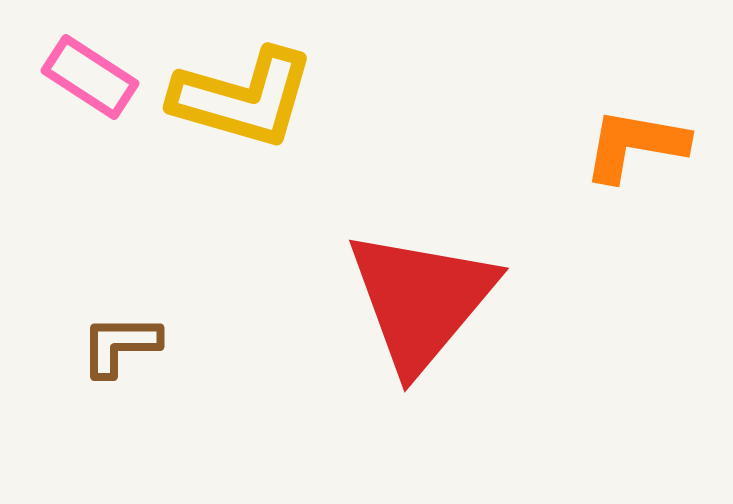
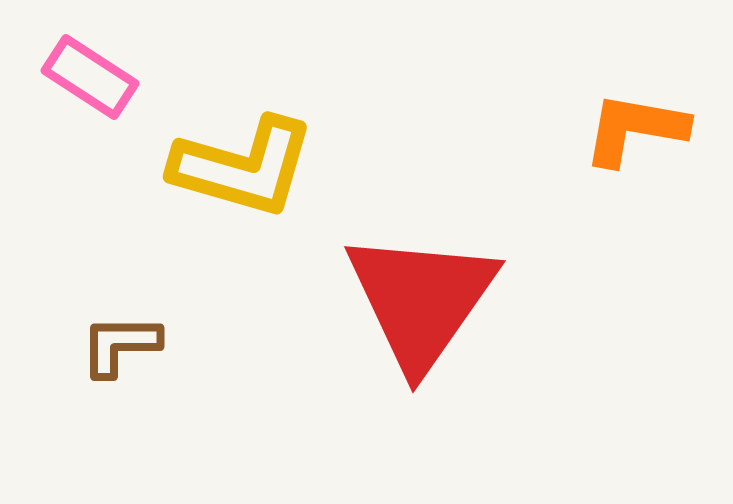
yellow L-shape: moved 69 px down
orange L-shape: moved 16 px up
red triangle: rotated 5 degrees counterclockwise
